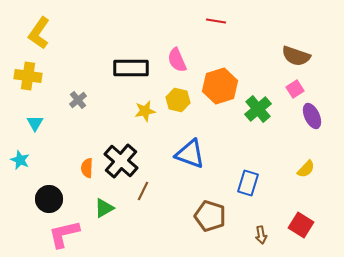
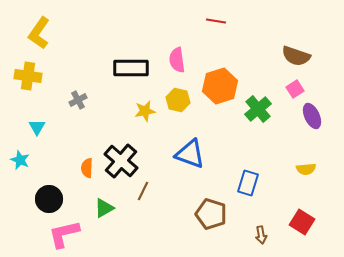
pink semicircle: rotated 15 degrees clockwise
gray cross: rotated 12 degrees clockwise
cyan triangle: moved 2 px right, 4 px down
yellow semicircle: rotated 42 degrees clockwise
brown pentagon: moved 1 px right, 2 px up
red square: moved 1 px right, 3 px up
